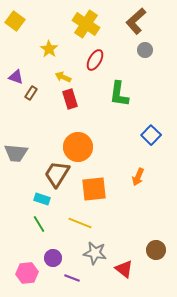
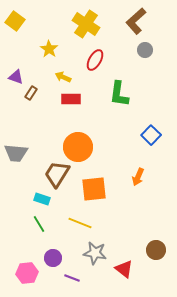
red rectangle: moved 1 px right; rotated 72 degrees counterclockwise
